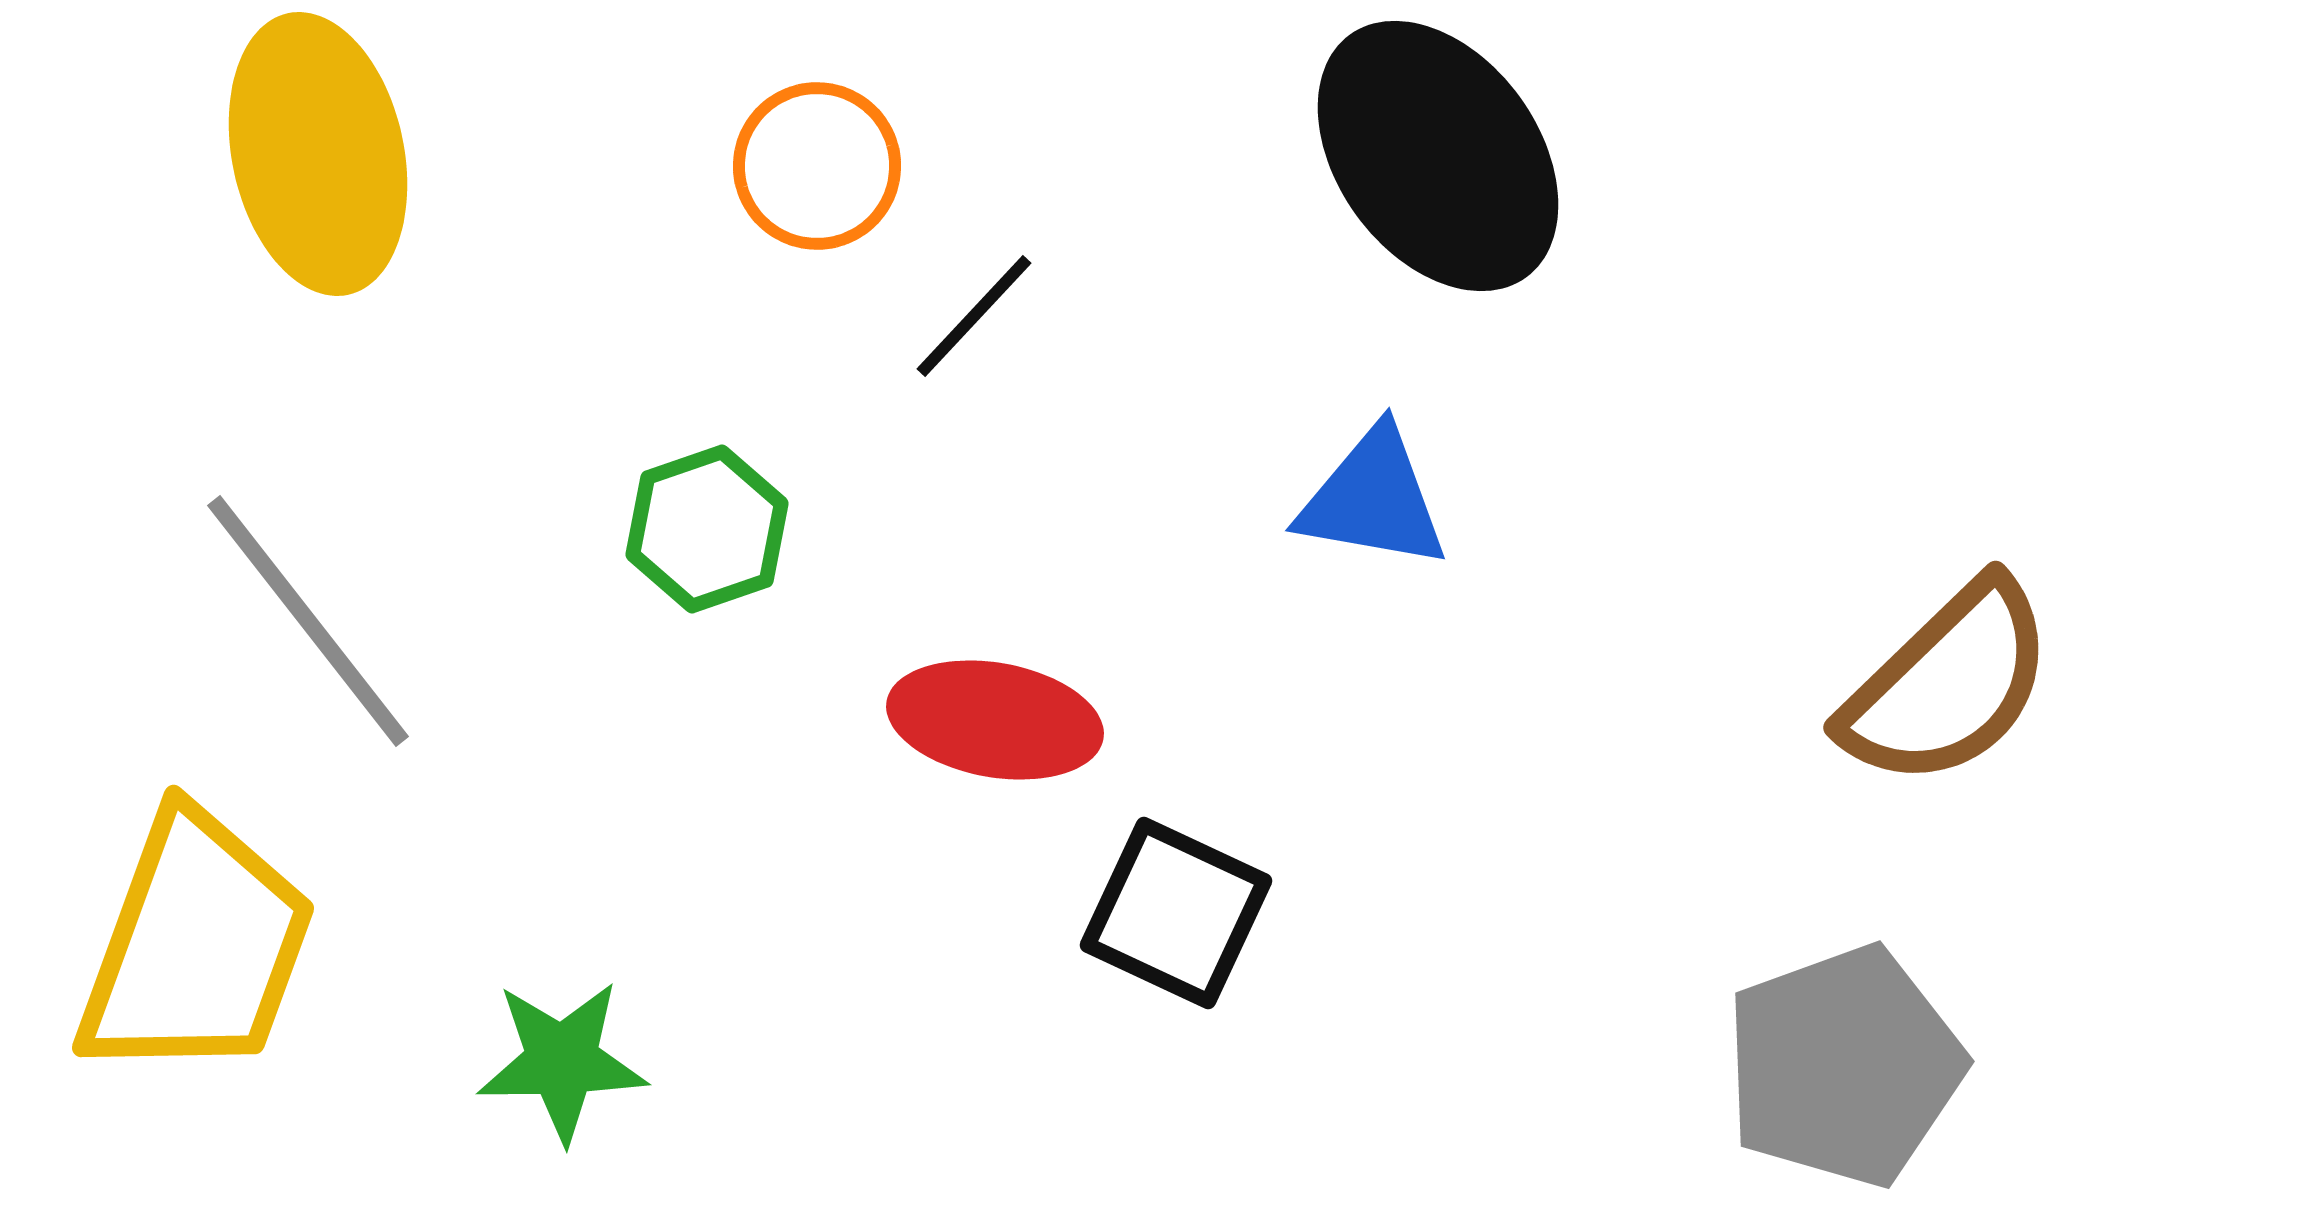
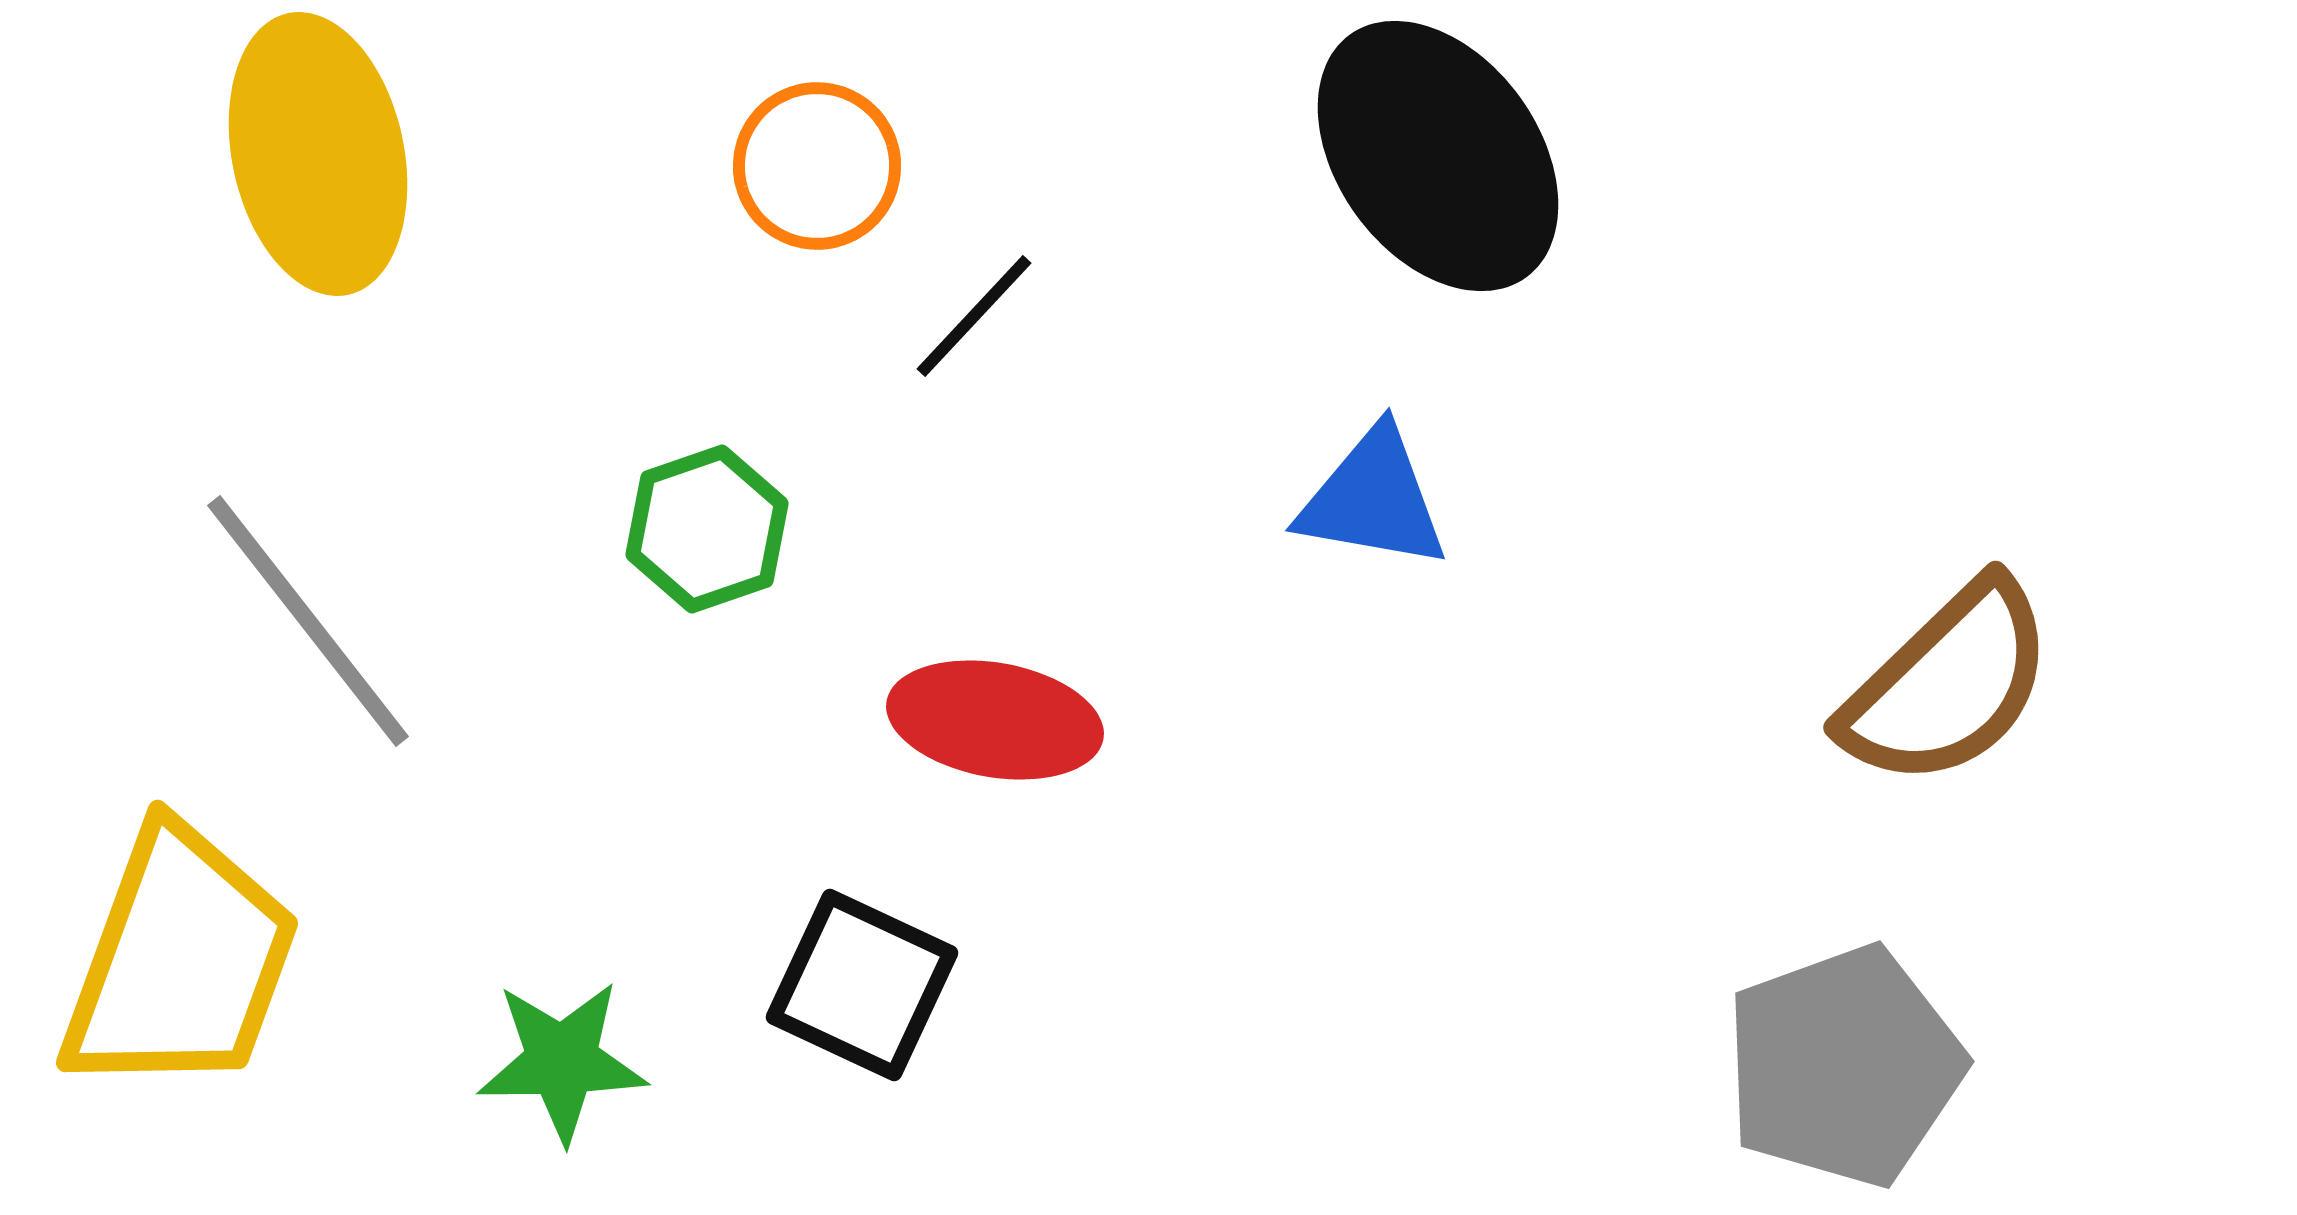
black square: moved 314 px left, 72 px down
yellow trapezoid: moved 16 px left, 15 px down
